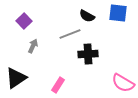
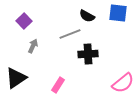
pink semicircle: rotated 70 degrees counterclockwise
